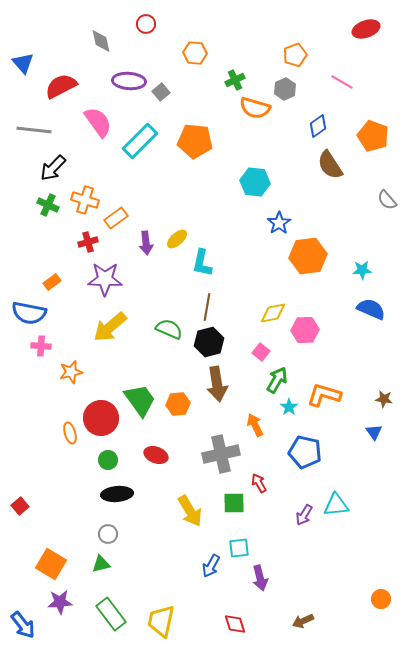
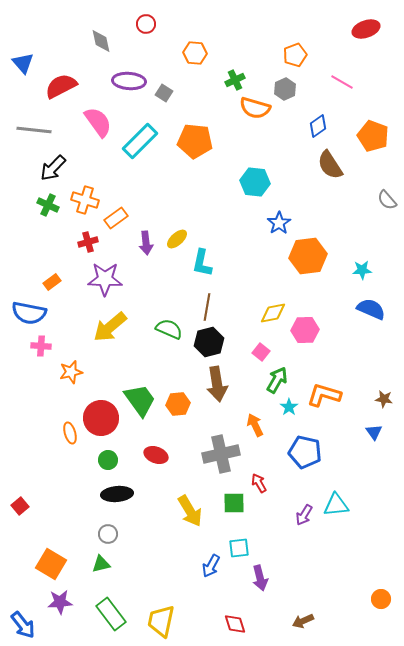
gray square at (161, 92): moved 3 px right, 1 px down; rotated 18 degrees counterclockwise
